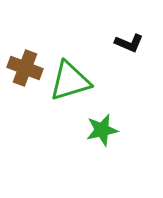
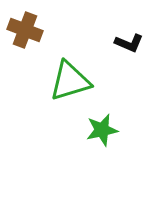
brown cross: moved 38 px up
